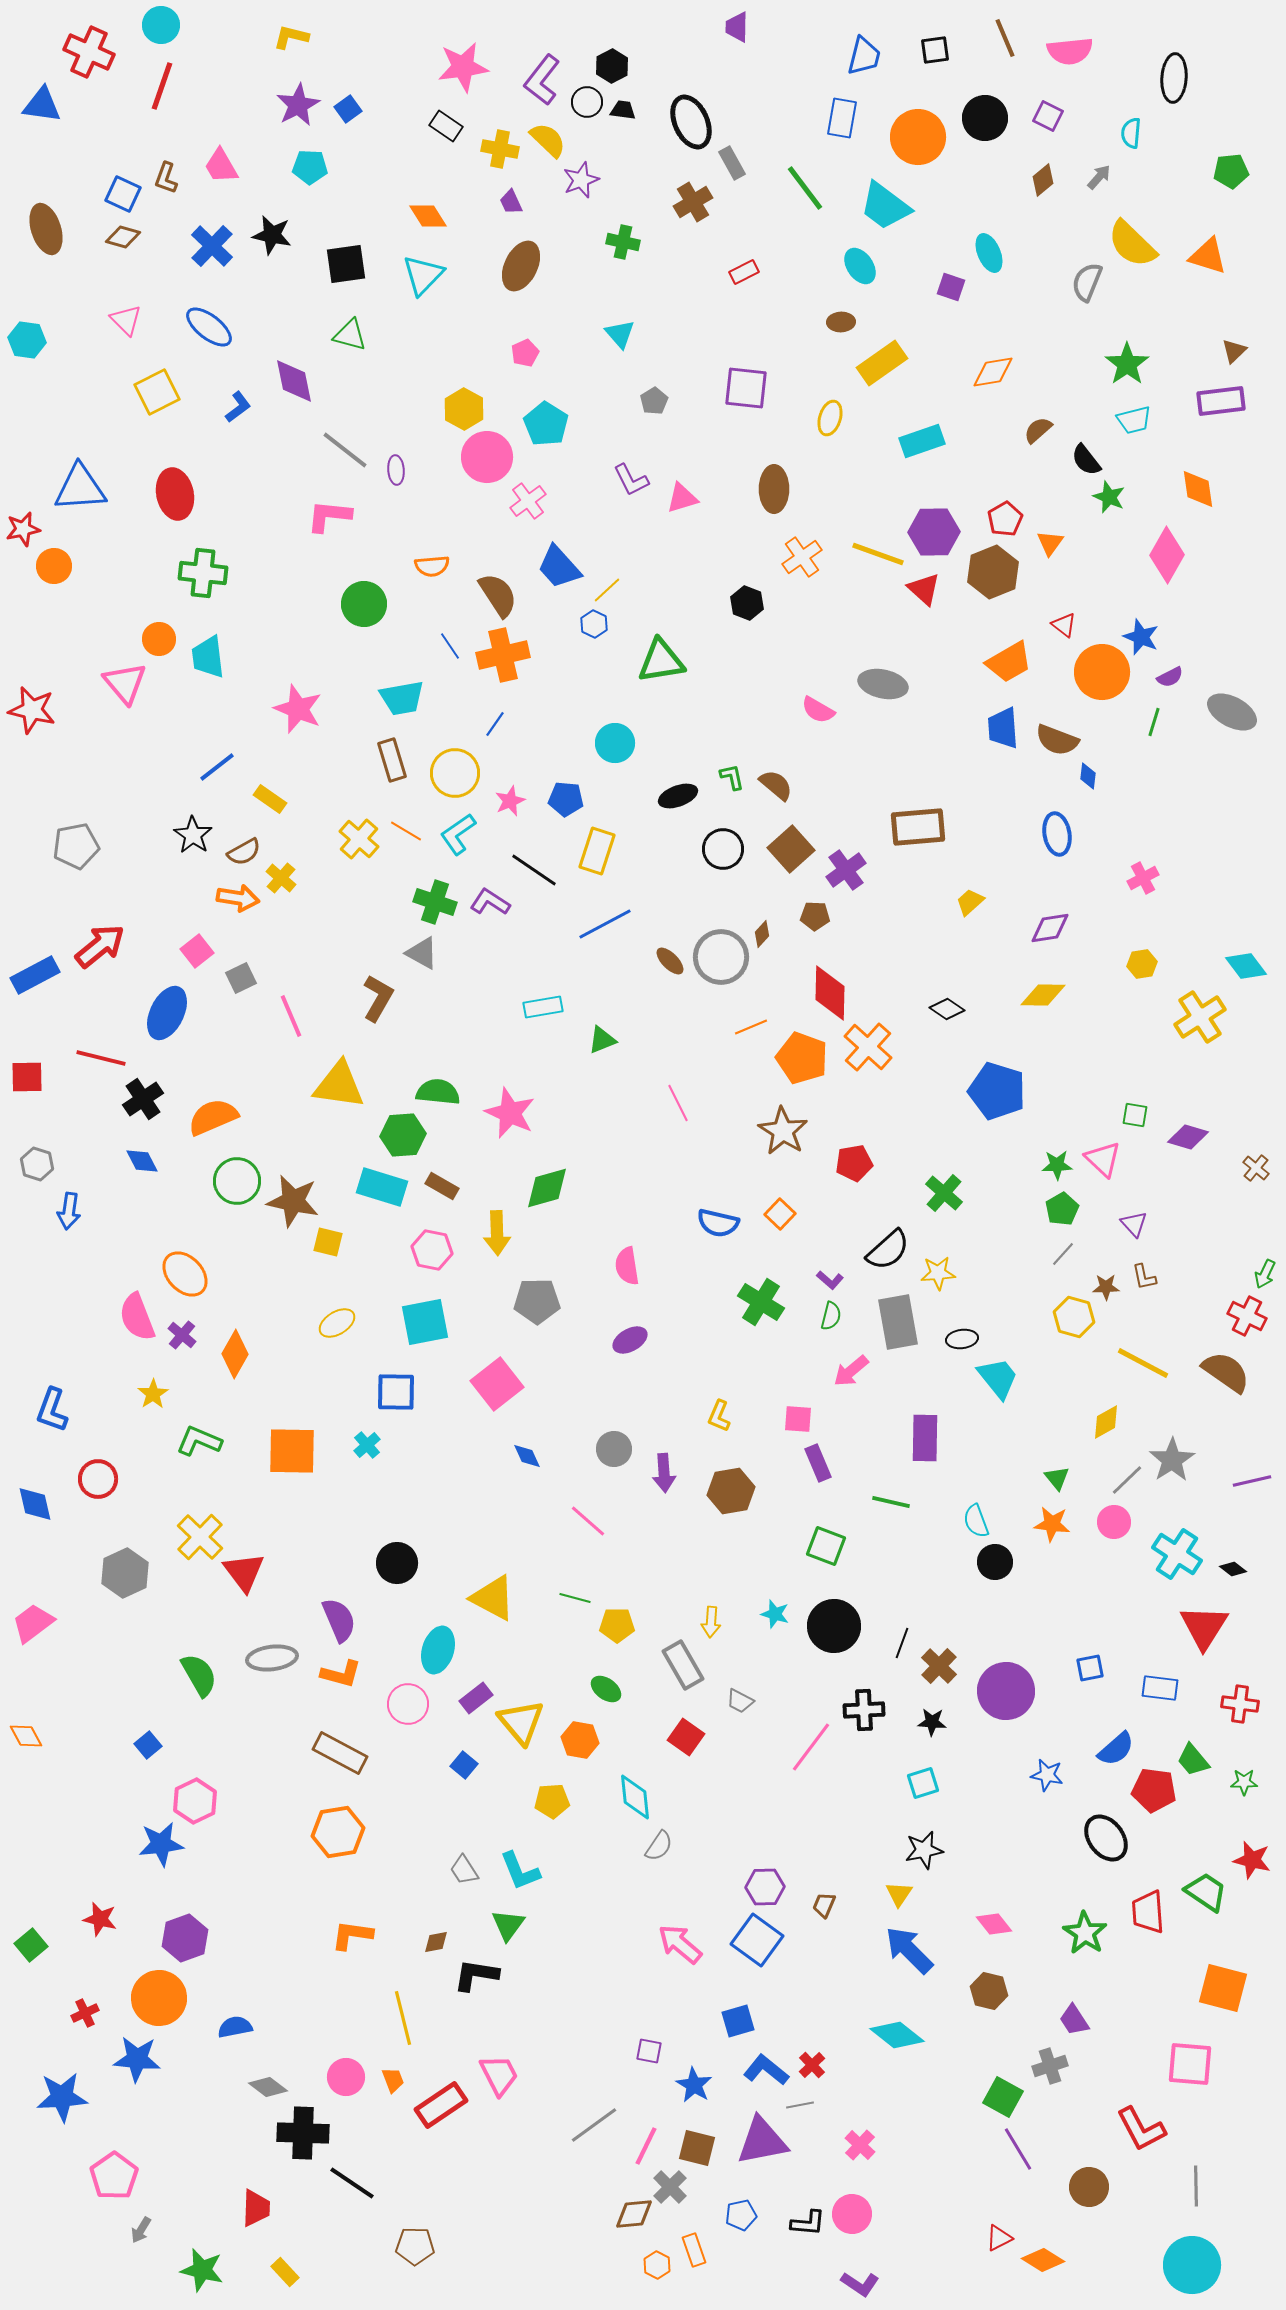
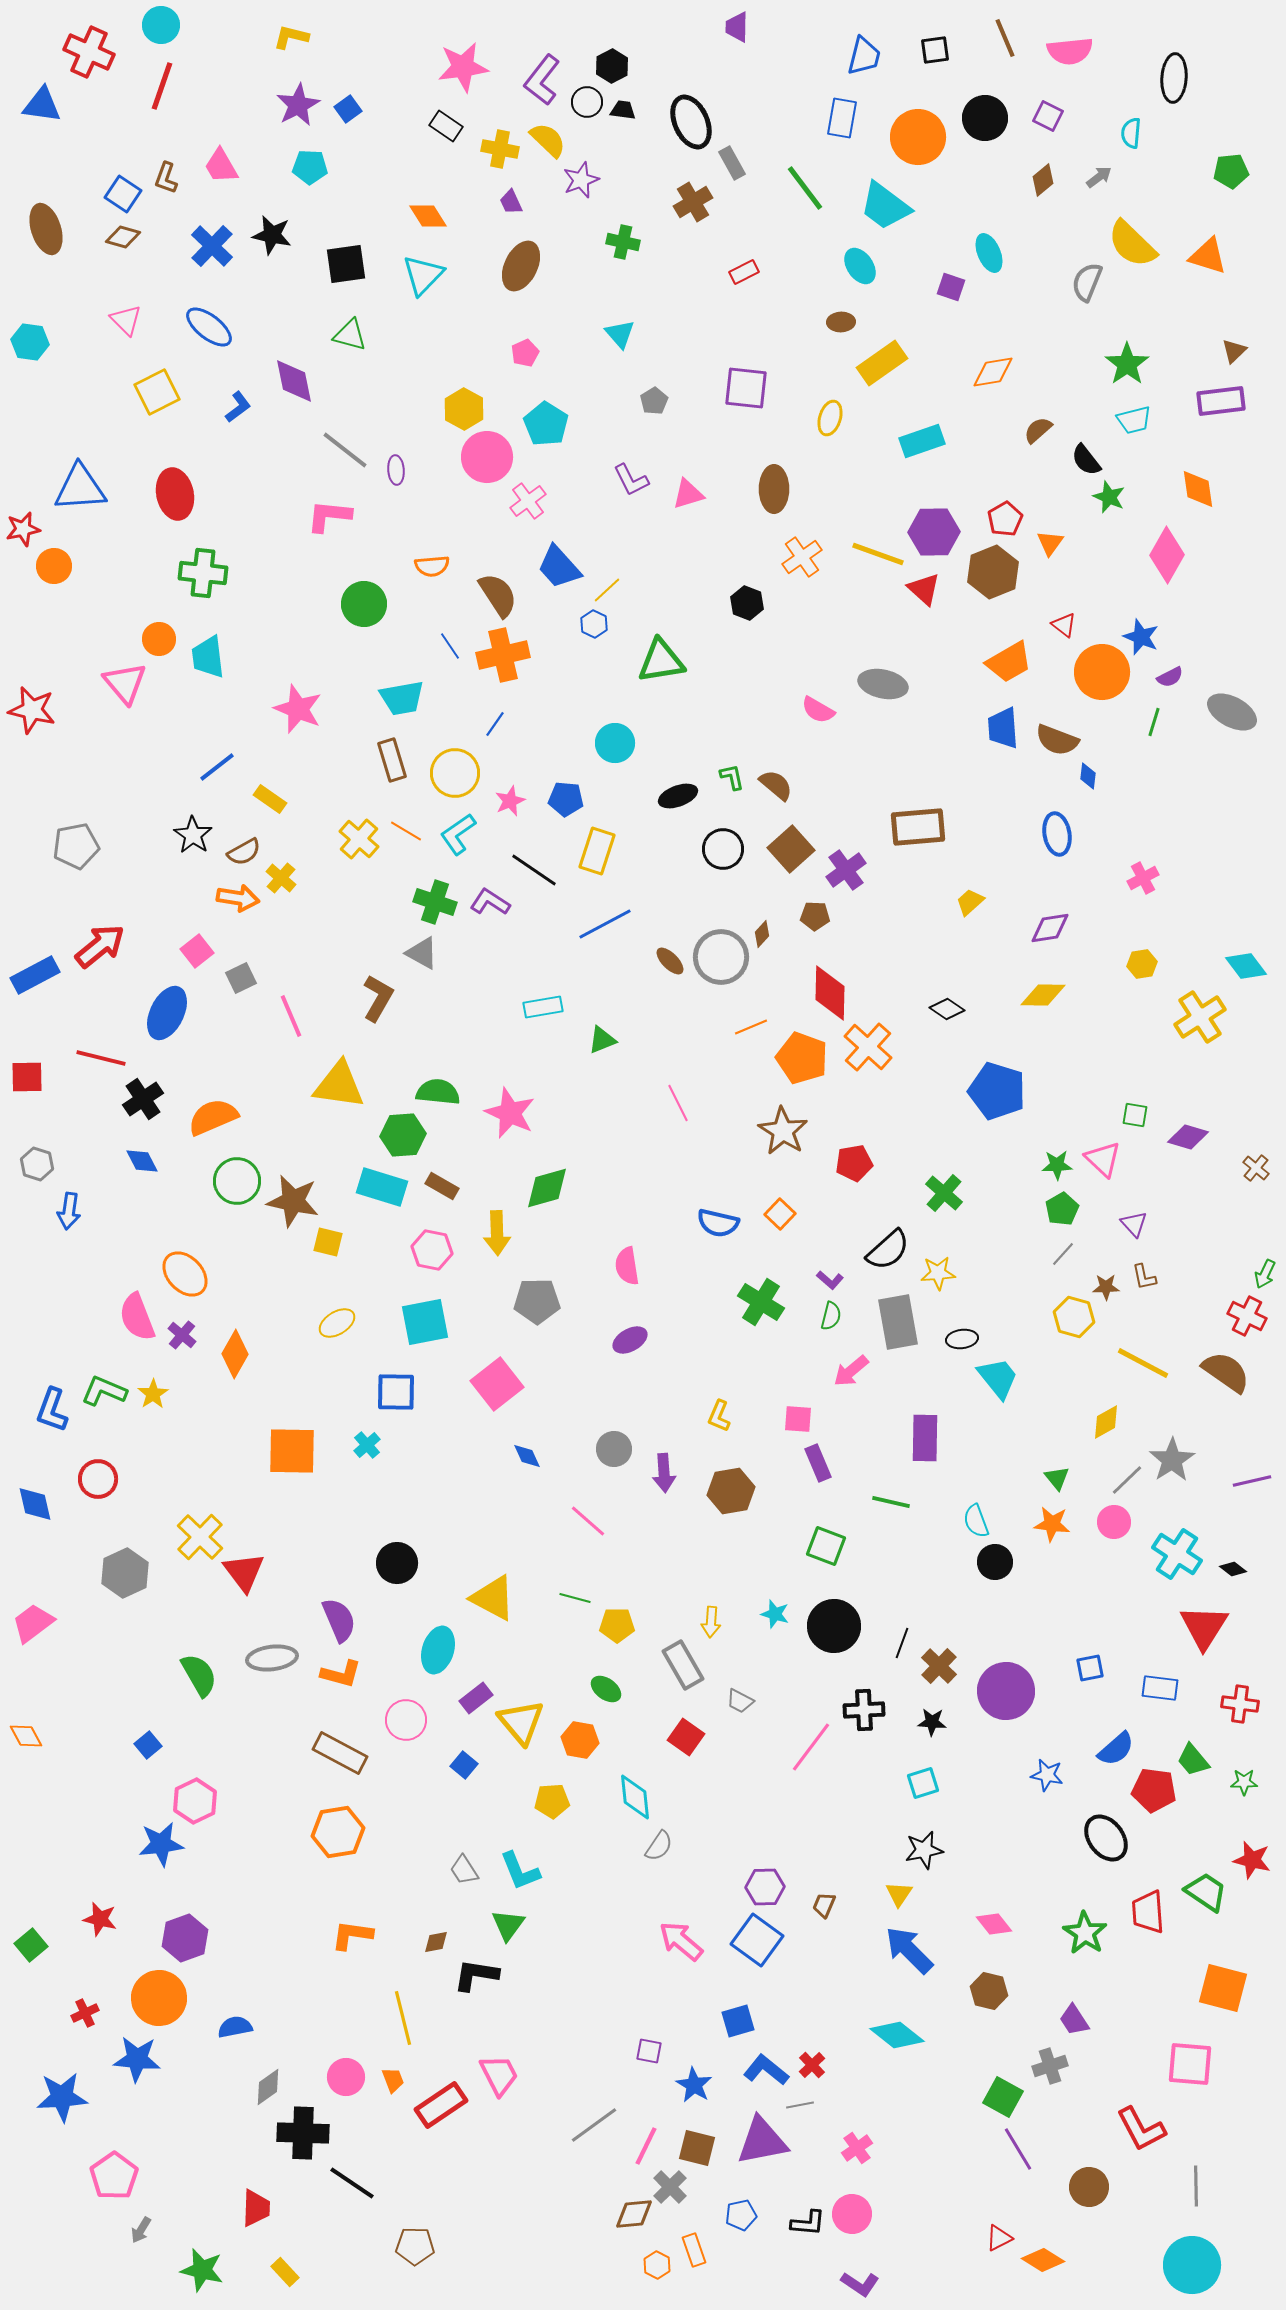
gray arrow at (1099, 177): rotated 12 degrees clockwise
blue square at (123, 194): rotated 9 degrees clockwise
cyan hexagon at (27, 340): moved 3 px right, 2 px down
pink triangle at (682, 498): moved 6 px right, 4 px up
green L-shape at (199, 1441): moved 95 px left, 50 px up
pink circle at (408, 1704): moved 2 px left, 16 px down
pink arrow at (680, 1944): moved 1 px right, 3 px up
gray diamond at (268, 2087): rotated 72 degrees counterclockwise
pink cross at (860, 2145): moved 3 px left, 3 px down; rotated 12 degrees clockwise
